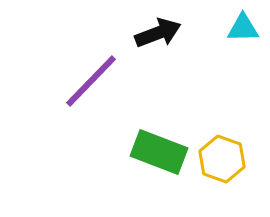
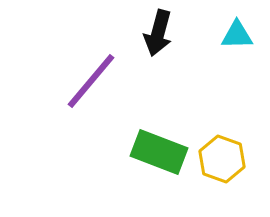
cyan triangle: moved 6 px left, 7 px down
black arrow: rotated 126 degrees clockwise
purple line: rotated 4 degrees counterclockwise
